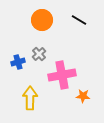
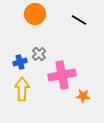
orange circle: moved 7 px left, 6 px up
blue cross: moved 2 px right
yellow arrow: moved 8 px left, 9 px up
